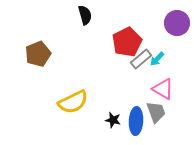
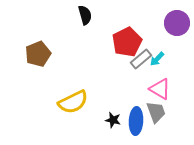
pink triangle: moved 3 px left
